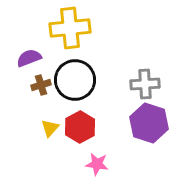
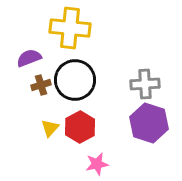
yellow cross: rotated 12 degrees clockwise
pink star: rotated 20 degrees counterclockwise
